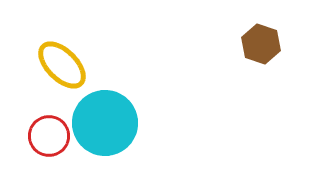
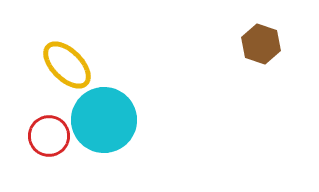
yellow ellipse: moved 5 px right
cyan circle: moved 1 px left, 3 px up
